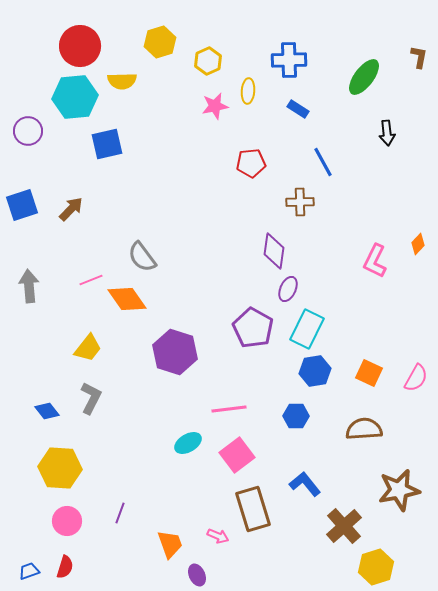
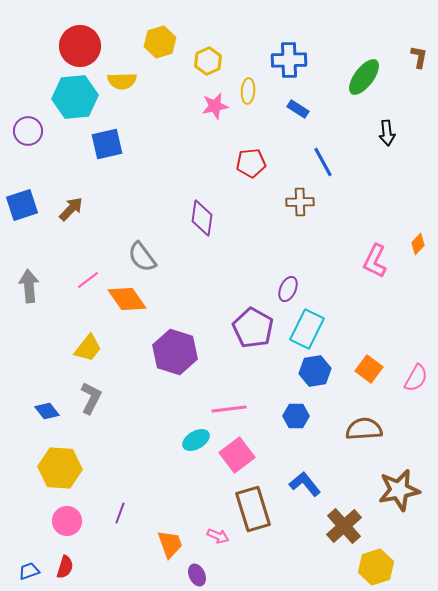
purple diamond at (274, 251): moved 72 px left, 33 px up
pink line at (91, 280): moved 3 px left; rotated 15 degrees counterclockwise
orange square at (369, 373): moved 4 px up; rotated 12 degrees clockwise
cyan ellipse at (188, 443): moved 8 px right, 3 px up
